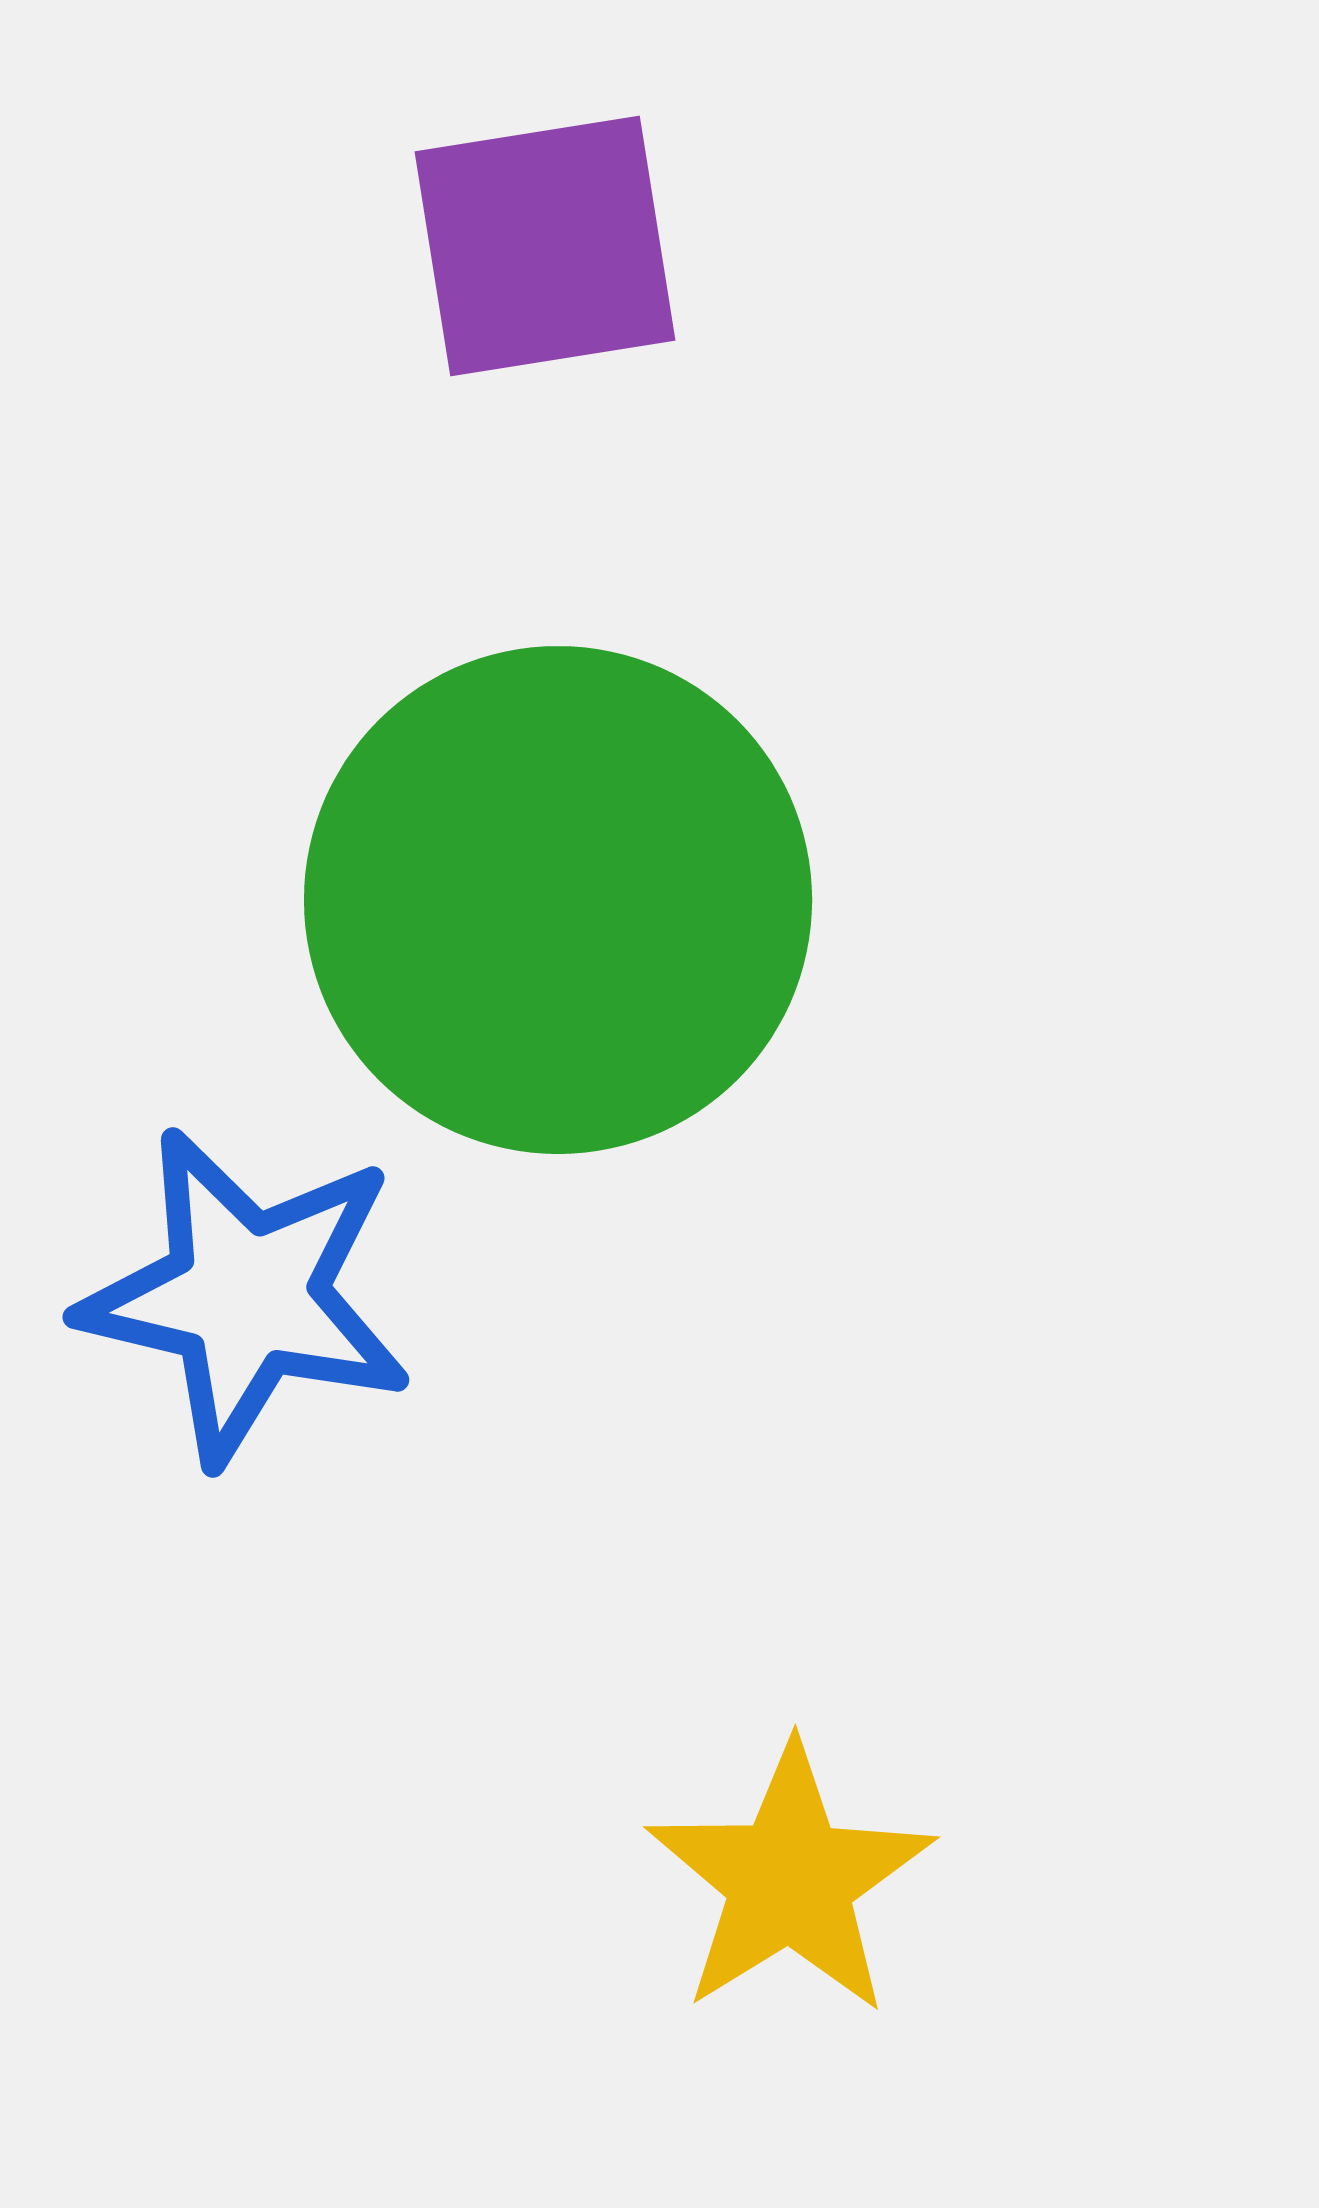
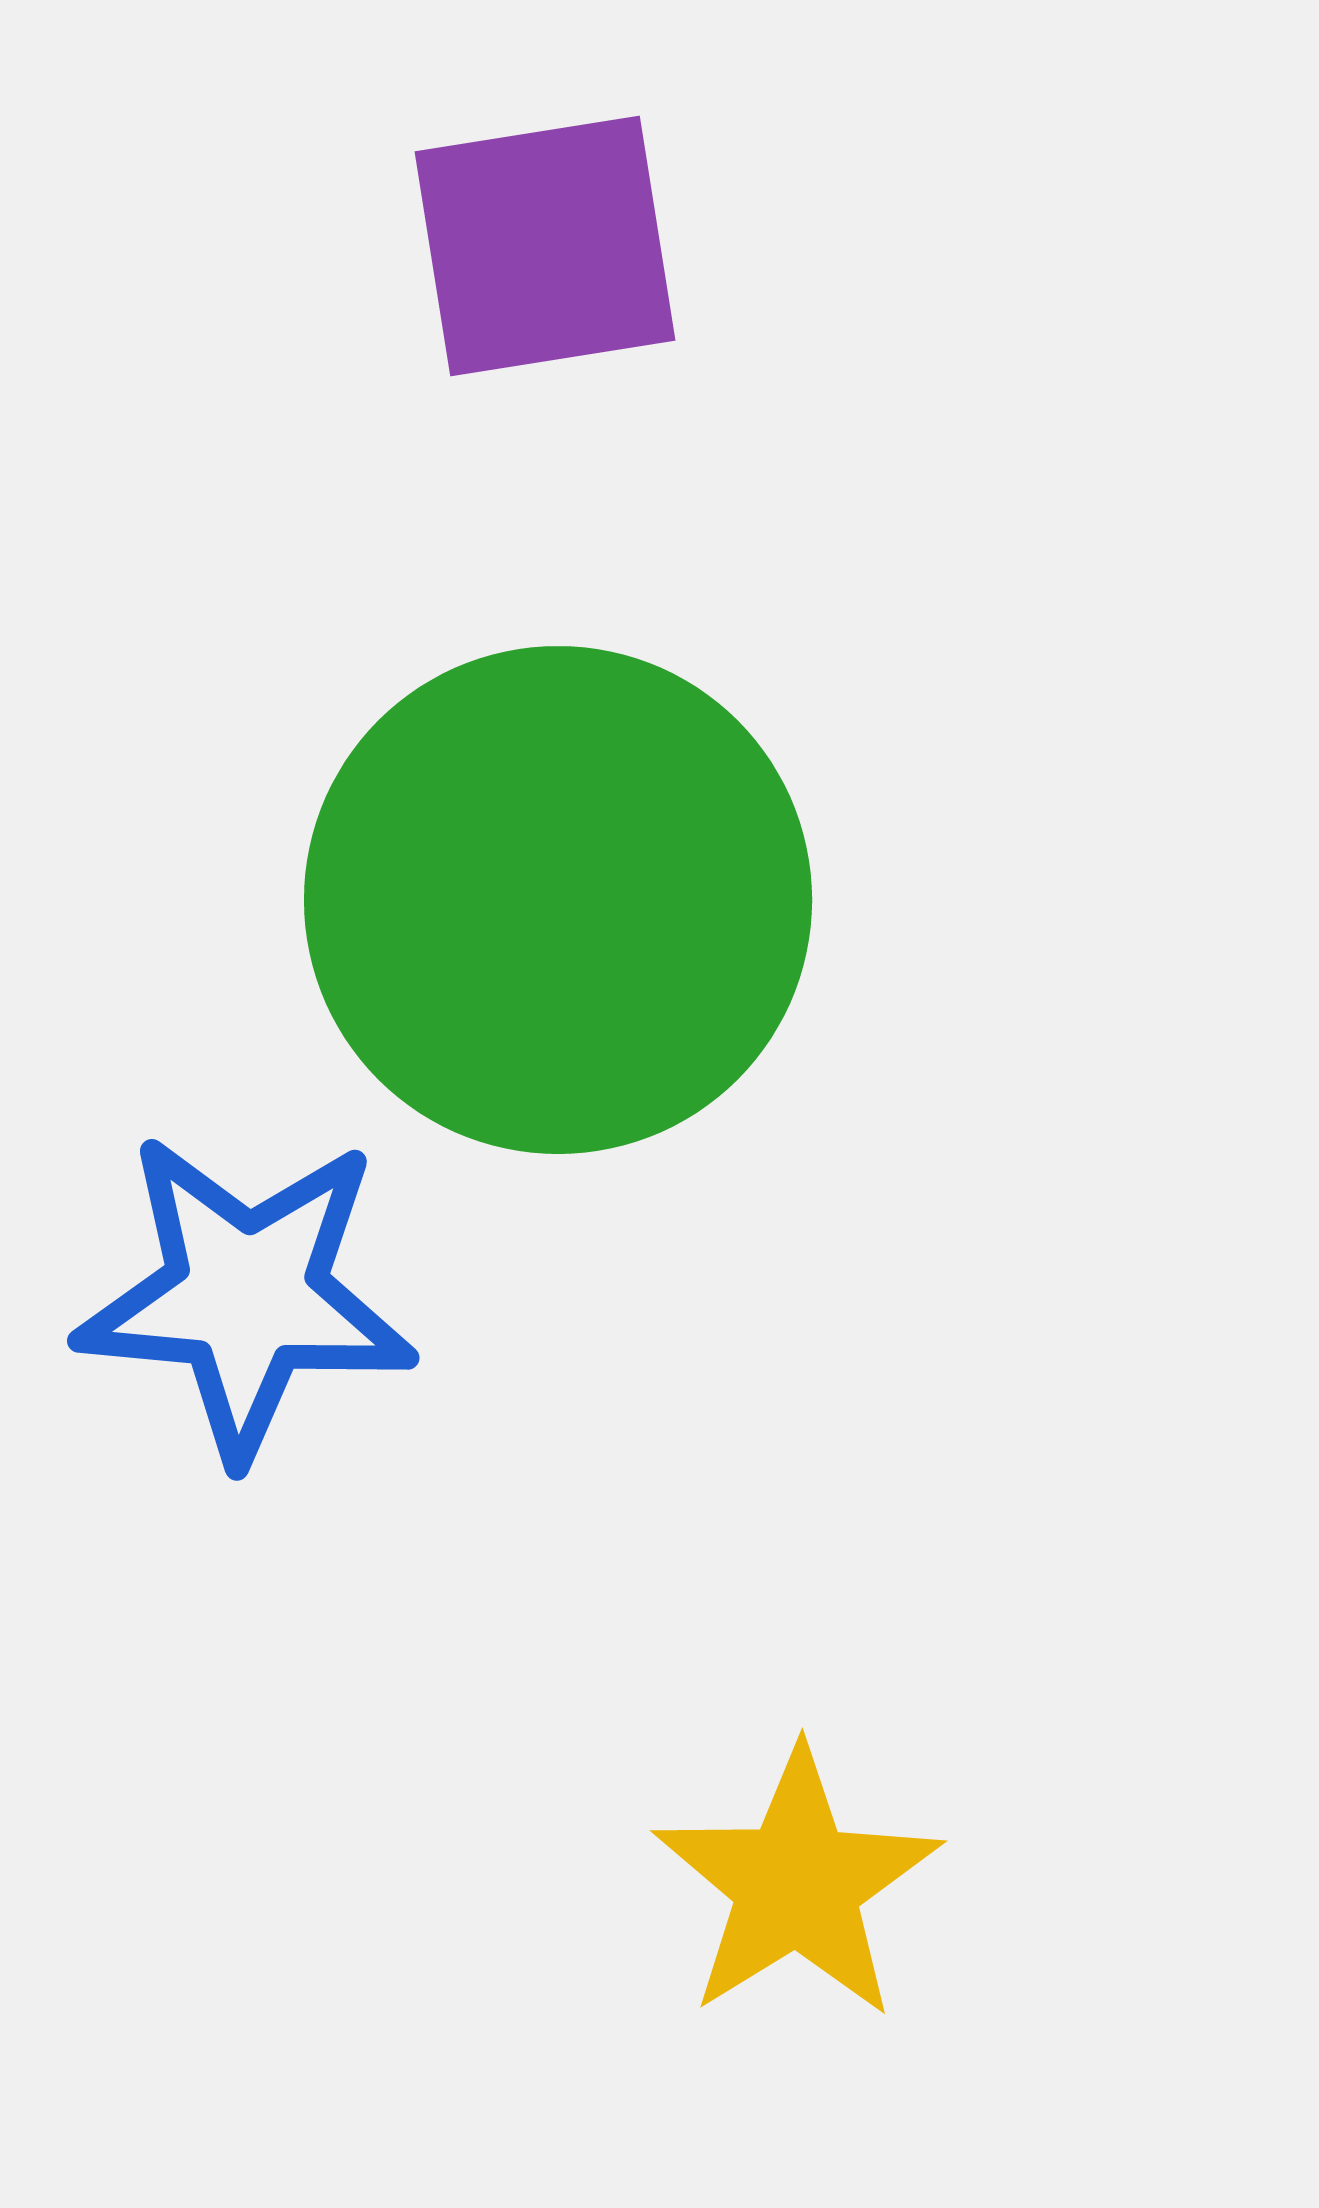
blue star: rotated 8 degrees counterclockwise
yellow star: moved 7 px right, 4 px down
